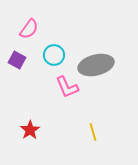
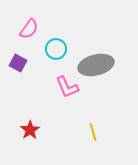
cyan circle: moved 2 px right, 6 px up
purple square: moved 1 px right, 3 px down
